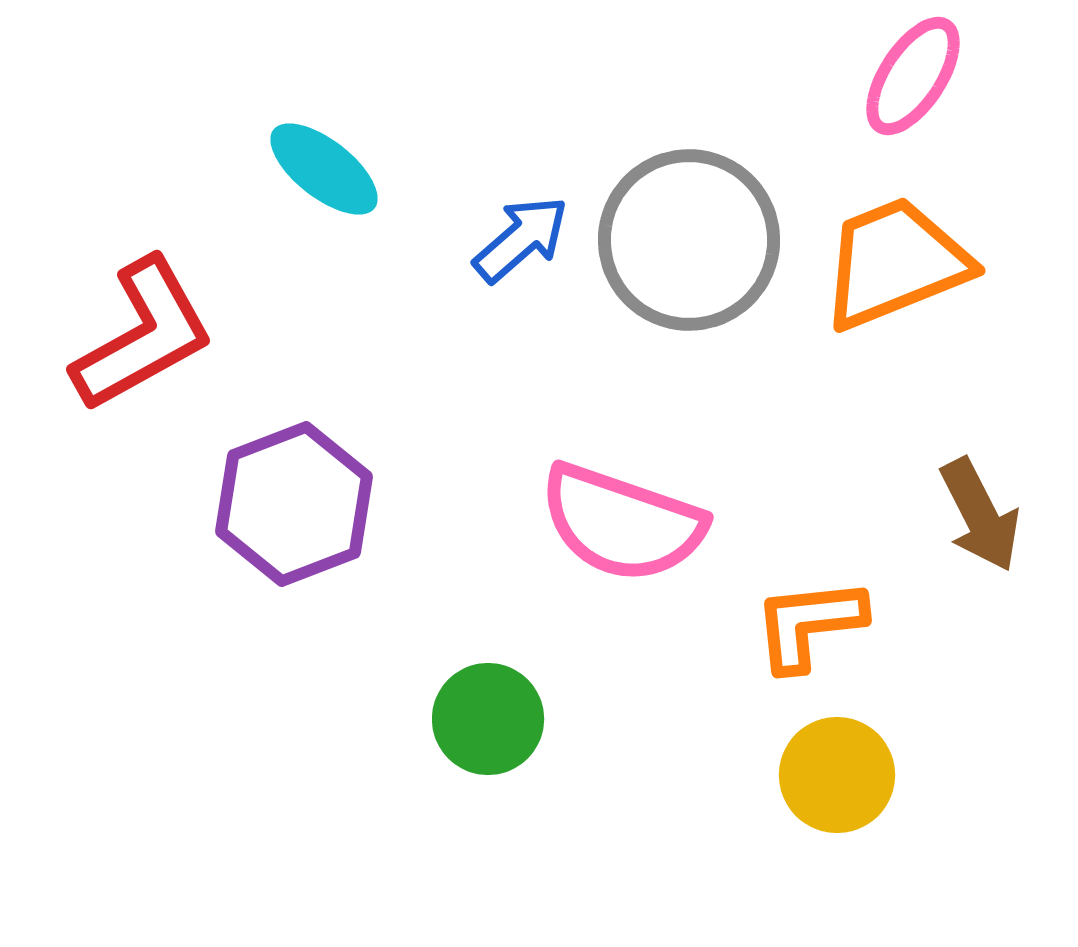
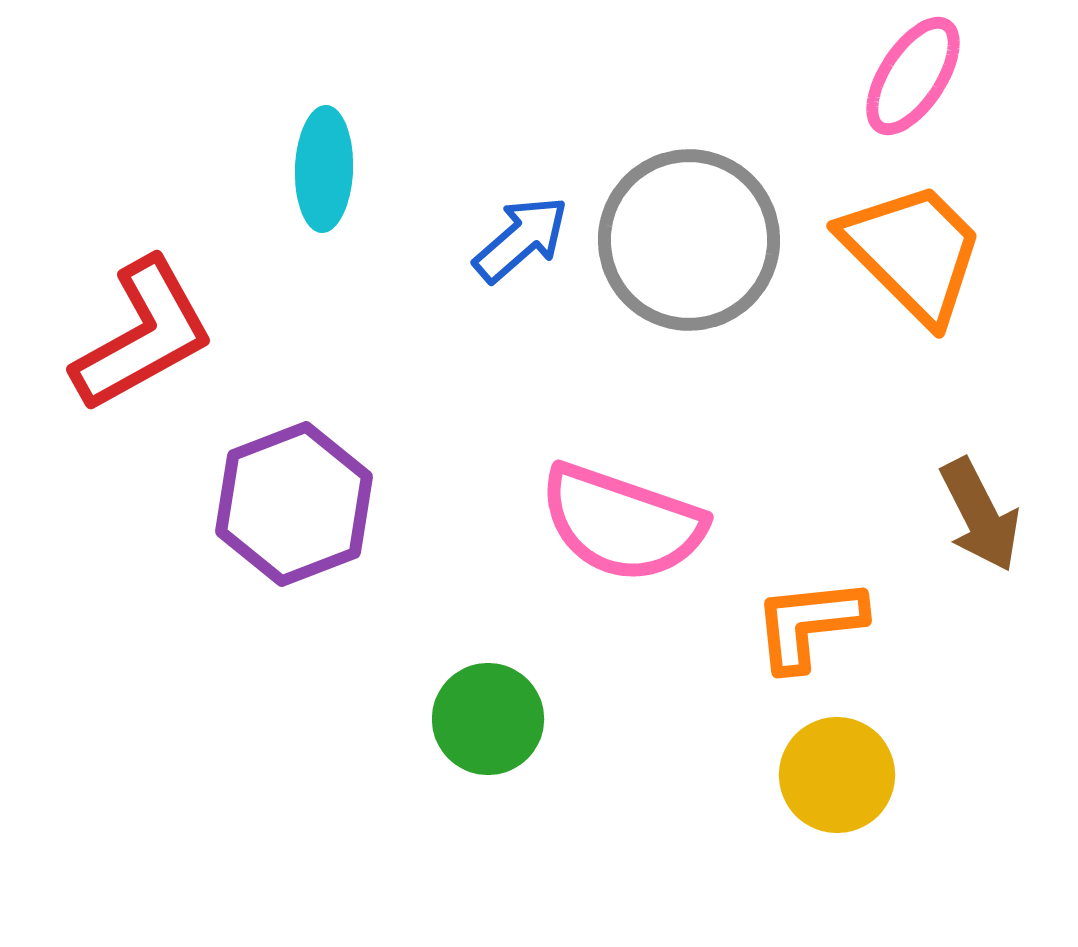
cyan ellipse: rotated 54 degrees clockwise
orange trapezoid: moved 18 px right, 11 px up; rotated 67 degrees clockwise
